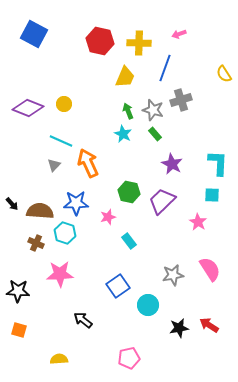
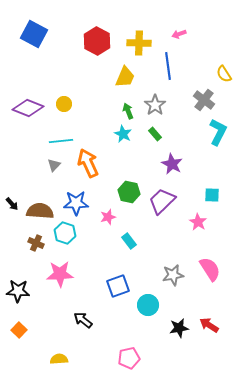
red hexagon at (100, 41): moved 3 px left; rotated 16 degrees clockwise
blue line at (165, 68): moved 3 px right, 2 px up; rotated 28 degrees counterclockwise
gray cross at (181, 100): moved 23 px right; rotated 35 degrees counterclockwise
gray star at (153, 110): moved 2 px right, 5 px up; rotated 20 degrees clockwise
cyan line at (61, 141): rotated 30 degrees counterclockwise
cyan L-shape at (218, 163): moved 31 px up; rotated 24 degrees clockwise
blue square at (118, 286): rotated 15 degrees clockwise
orange square at (19, 330): rotated 28 degrees clockwise
